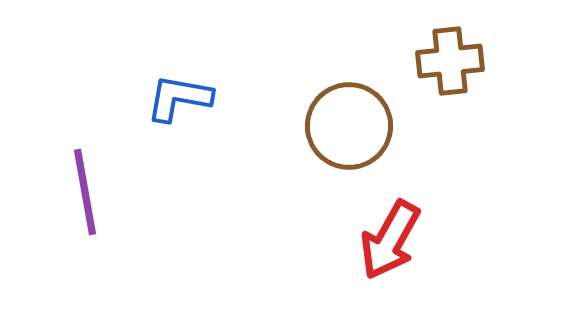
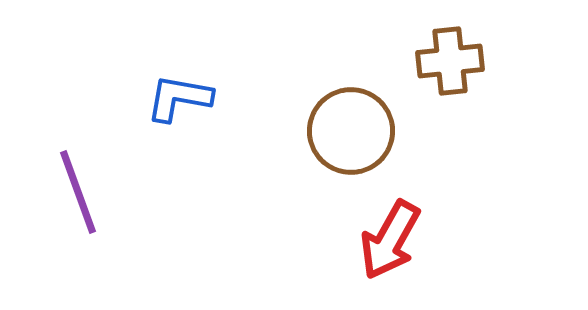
brown circle: moved 2 px right, 5 px down
purple line: moved 7 px left; rotated 10 degrees counterclockwise
